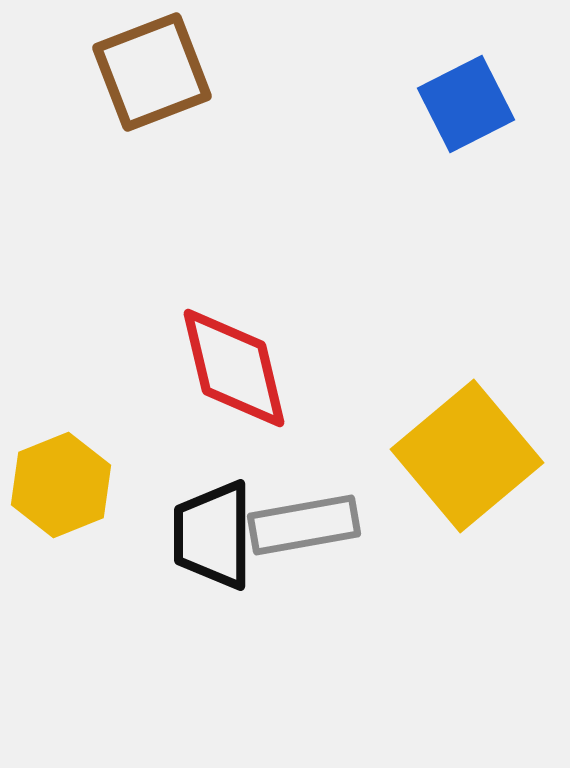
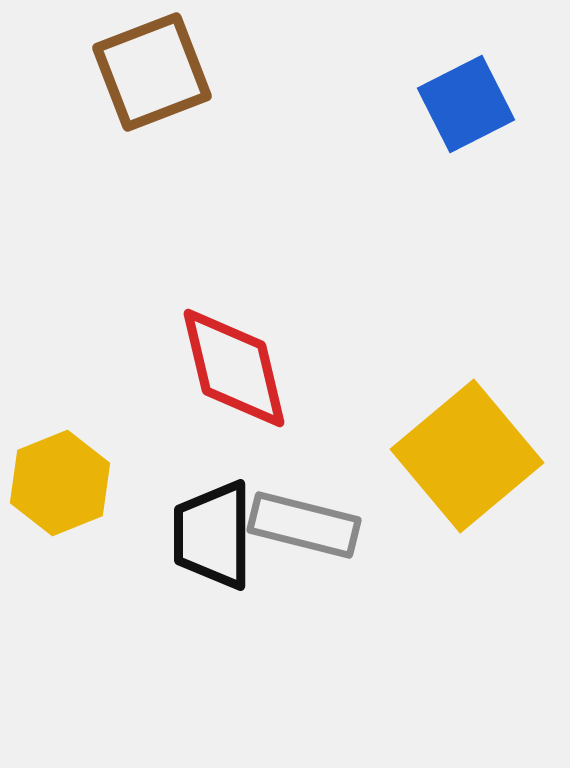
yellow hexagon: moved 1 px left, 2 px up
gray rectangle: rotated 24 degrees clockwise
